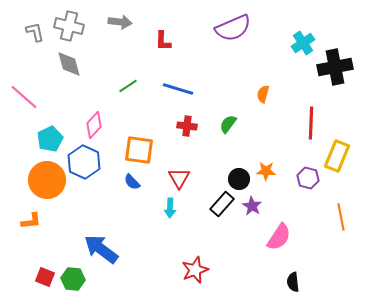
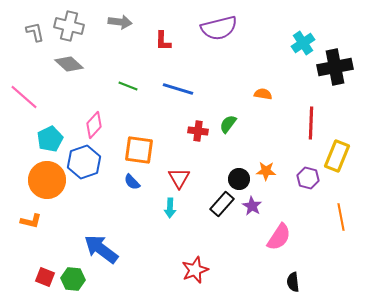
purple semicircle: moved 14 px left; rotated 9 degrees clockwise
gray diamond: rotated 32 degrees counterclockwise
green line: rotated 54 degrees clockwise
orange semicircle: rotated 84 degrees clockwise
red cross: moved 11 px right, 5 px down
blue hexagon: rotated 16 degrees clockwise
orange L-shape: rotated 20 degrees clockwise
